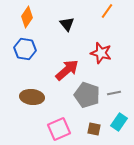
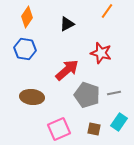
black triangle: rotated 42 degrees clockwise
